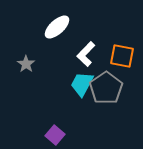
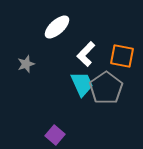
gray star: rotated 18 degrees clockwise
cyan trapezoid: rotated 128 degrees clockwise
